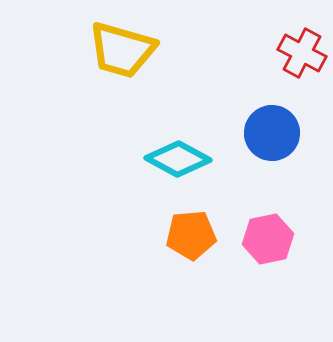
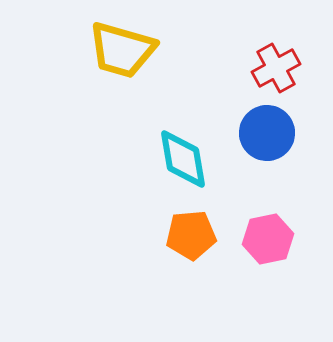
red cross: moved 26 px left, 15 px down; rotated 33 degrees clockwise
blue circle: moved 5 px left
cyan diamond: moved 5 px right; rotated 52 degrees clockwise
